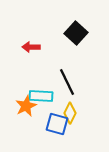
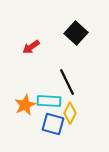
red arrow: rotated 36 degrees counterclockwise
cyan rectangle: moved 8 px right, 5 px down
orange star: moved 1 px left, 1 px up
blue square: moved 4 px left
